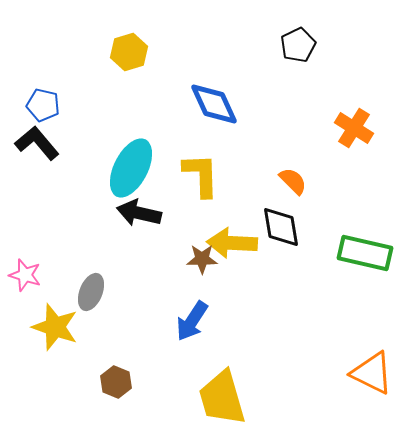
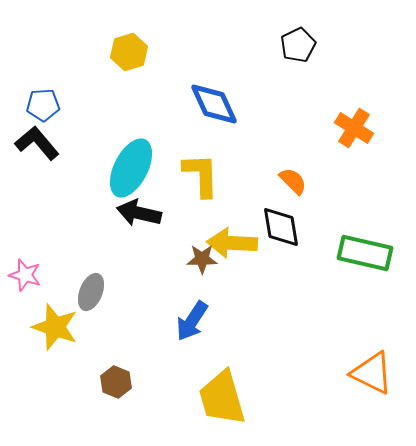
blue pentagon: rotated 16 degrees counterclockwise
